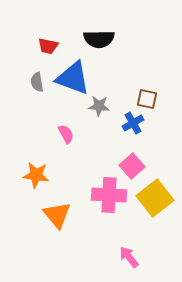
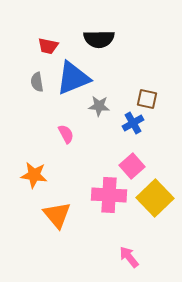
blue triangle: rotated 42 degrees counterclockwise
orange star: moved 2 px left
yellow square: rotated 6 degrees counterclockwise
